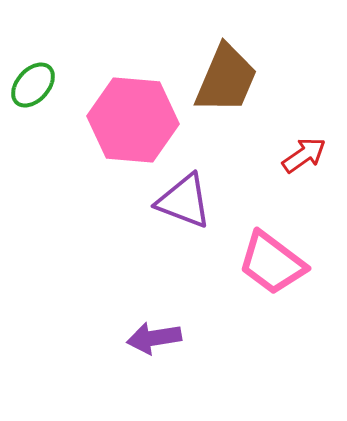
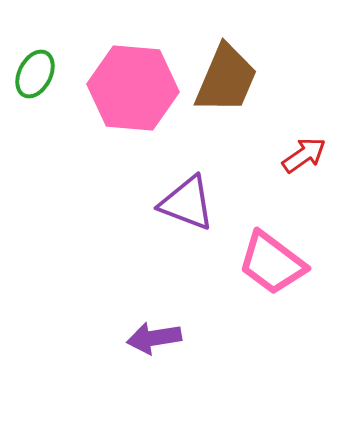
green ellipse: moved 2 px right, 11 px up; rotated 15 degrees counterclockwise
pink hexagon: moved 32 px up
purple triangle: moved 3 px right, 2 px down
